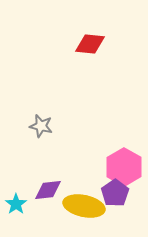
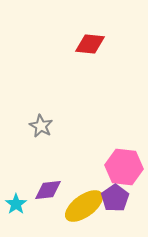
gray star: rotated 15 degrees clockwise
pink hexagon: rotated 24 degrees counterclockwise
purple pentagon: moved 5 px down
yellow ellipse: rotated 48 degrees counterclockwise
